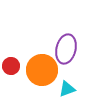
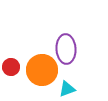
purple ellipse: rotated 16 degrees counterclockwise
red circle: moved 1 px down
